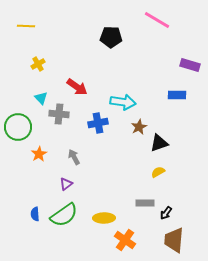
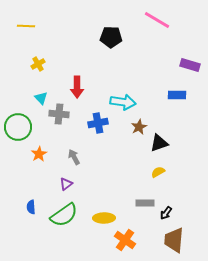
red arrow: rotated 55 degrees clockwise
blue semicircle: moved 4 px left, 7 px up
